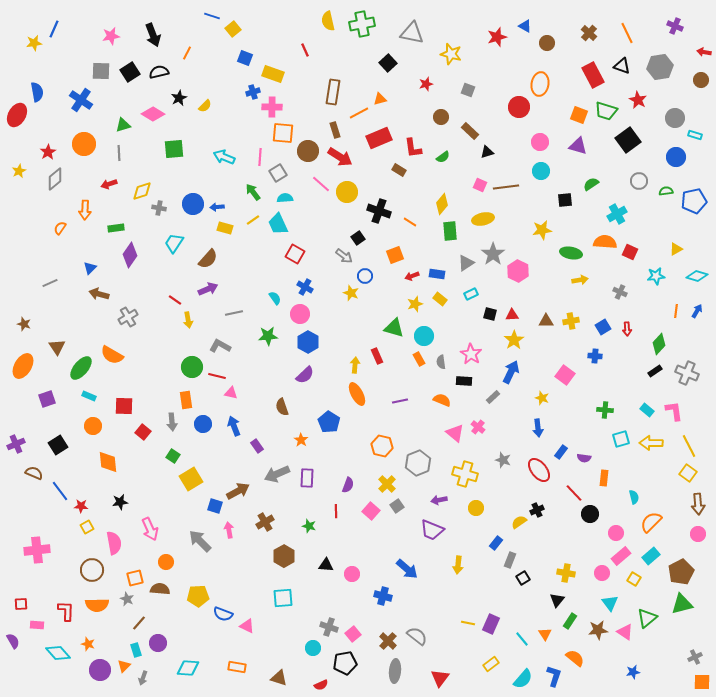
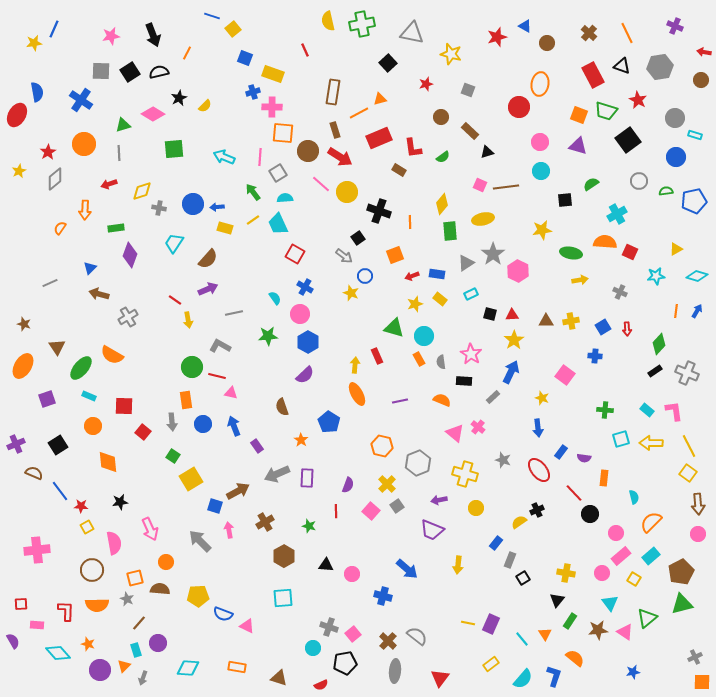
orange line at (410, 222): rotated 56 degrees clockwise
purple diamond at (130, 255): rotated 15 degrees counterclockwise
